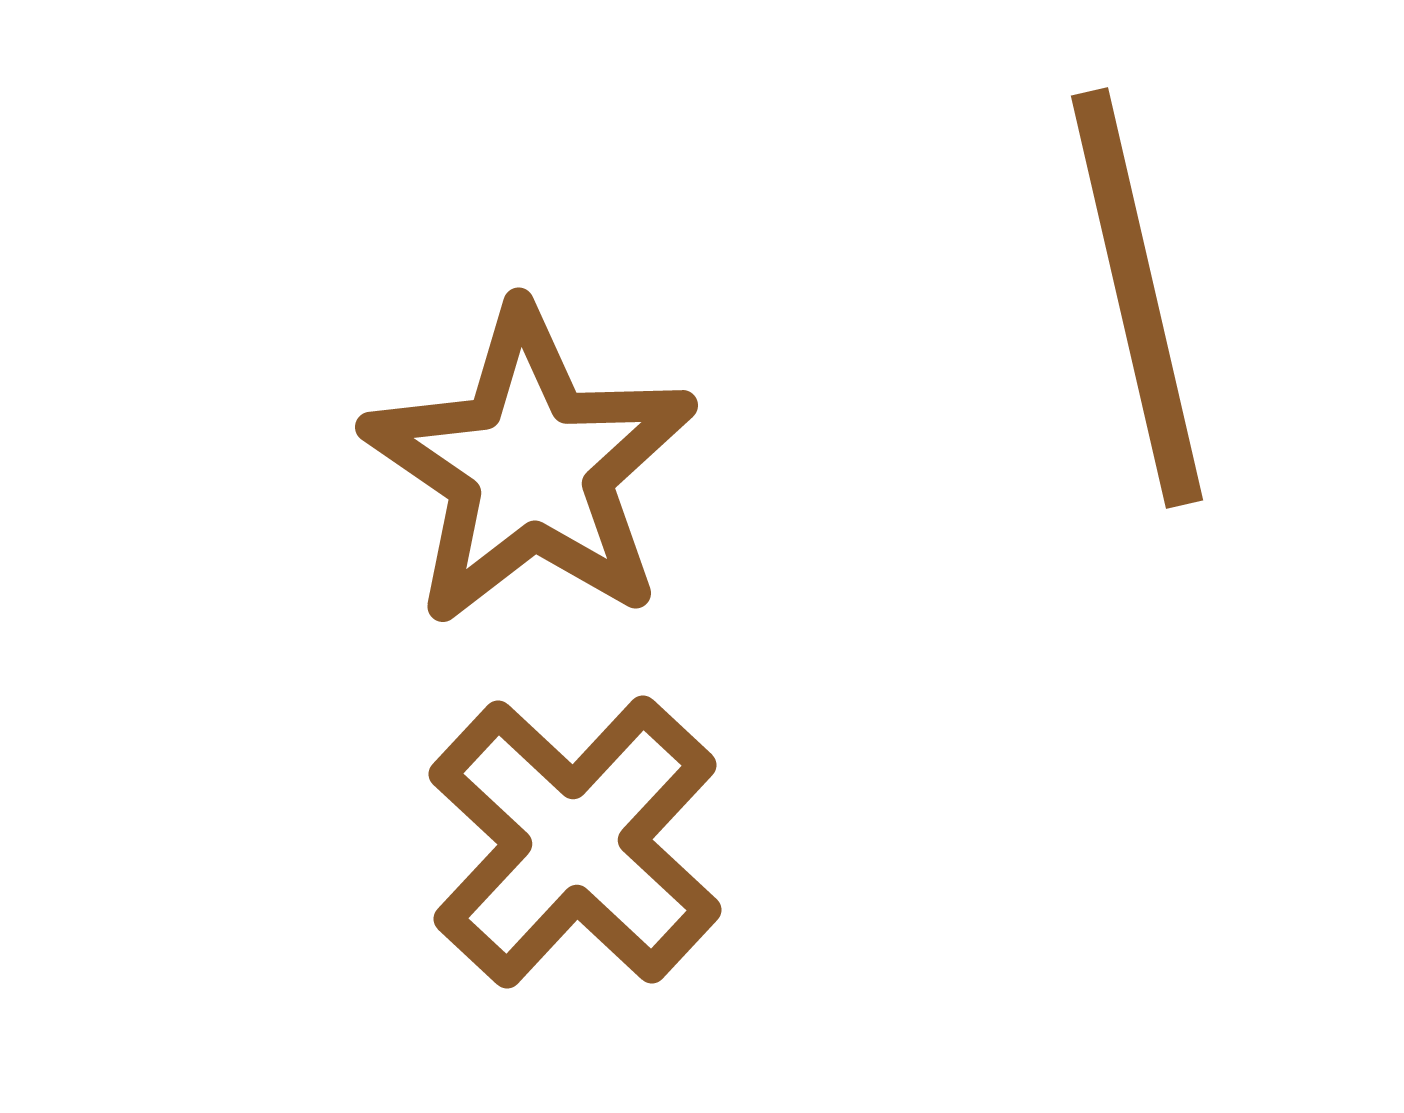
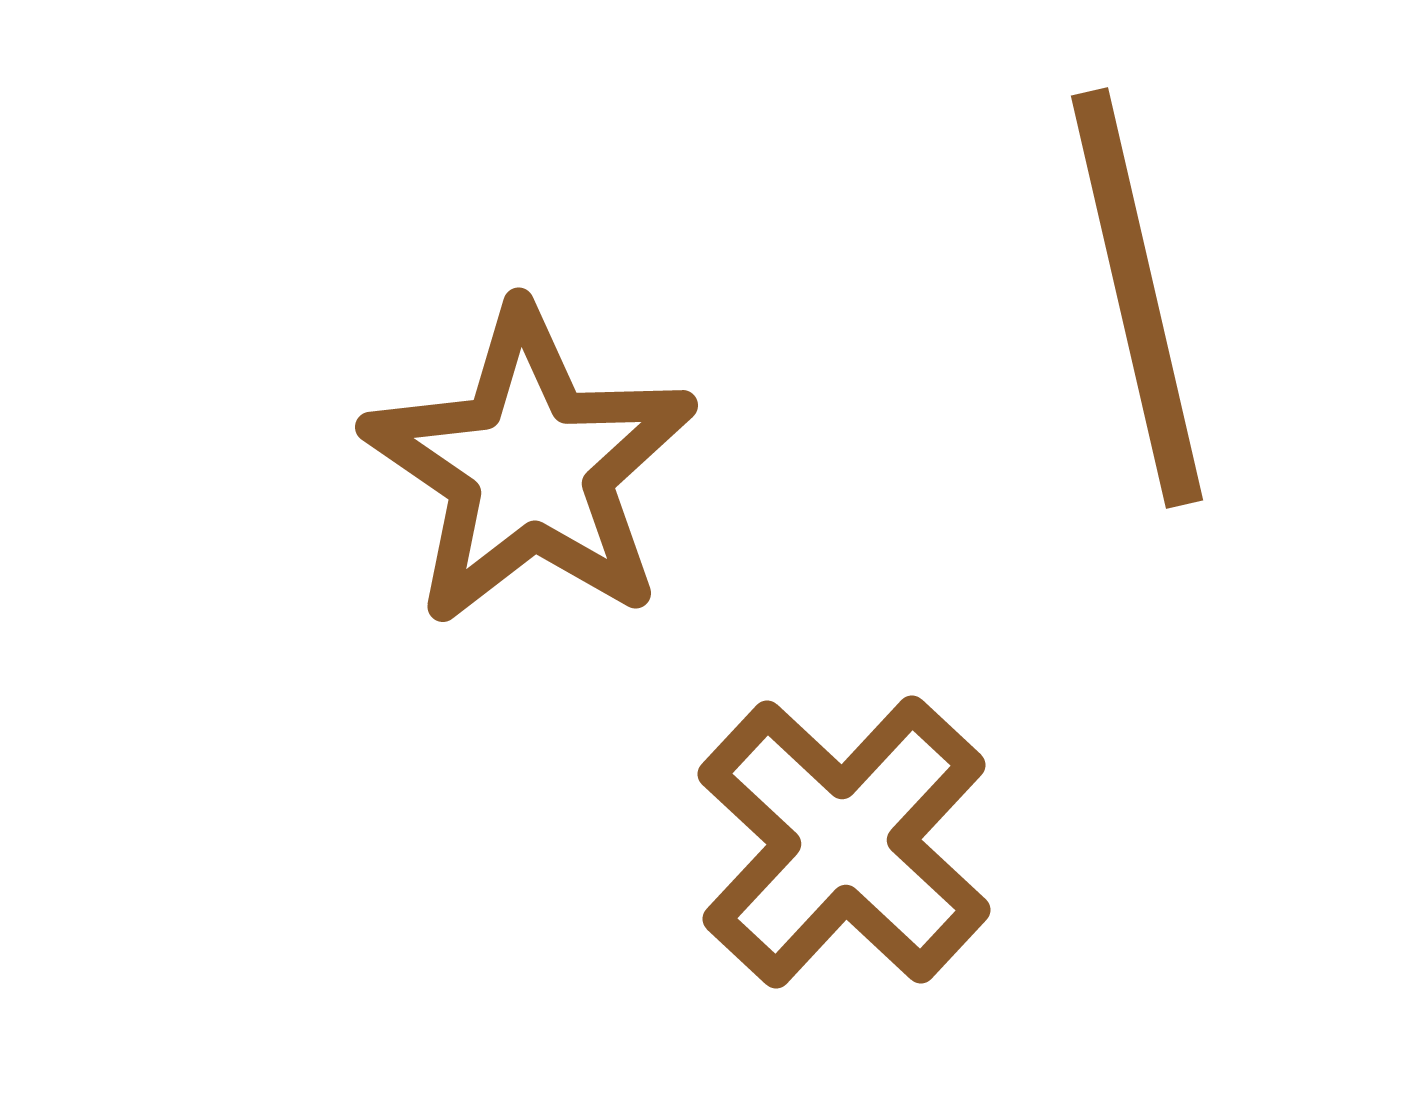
brown cross: moved 269 px right
